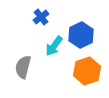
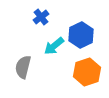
cyan arrow: rotated 15 degrees clockwise
orange hexagon: moved 1 px down
